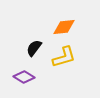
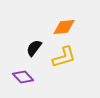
purple diamond: moved 1 px left; rotated 15 degrees clockwise
